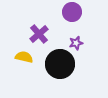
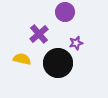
purple circle: moved 7 px left
yellow semicircle: moved 2 px left, 2 px down
black circle: moved 2 px left, 1 px up
